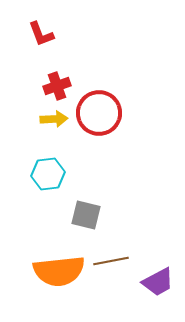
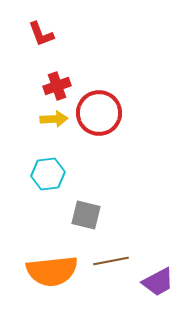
orange semicircle: moved 7 px left
